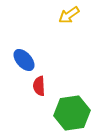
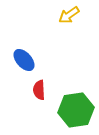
red semicircle: moved 4 px down
green hexagon: moved 4 px right, 3 px up
